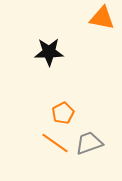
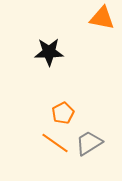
gray trapezoid: rotated 12 degrees counterclockwise
